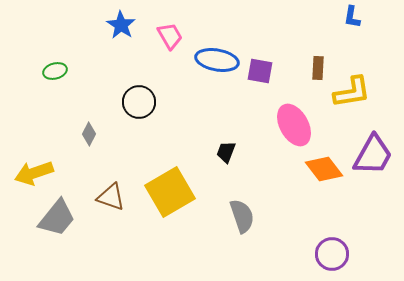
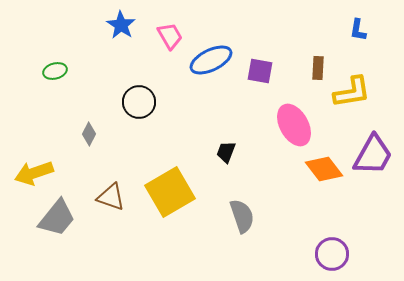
blue L-shape: moved 6 px right, 13 px down
blue ellipse: moved 6 px left; rotated 36 degrees counterclockwise
